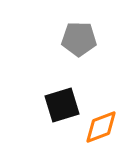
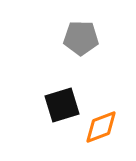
gray pentagon: moved 2 px right, 1 px up
